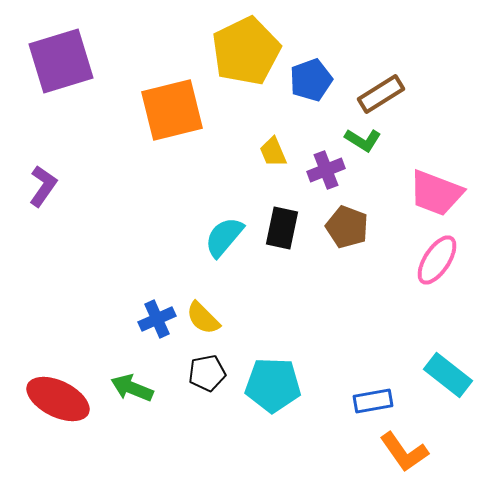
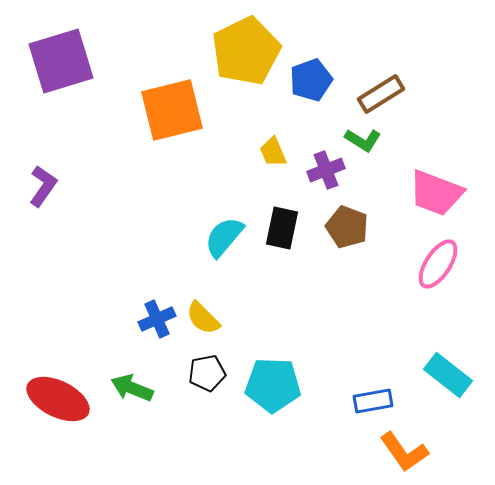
pink ellipse: moved 1 px right, 4 px down
